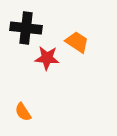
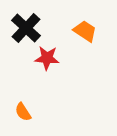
black cross: rotated 36 degrees clockwise
orange trapezoid: moved 8 px right, 11 px up
